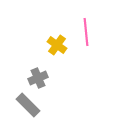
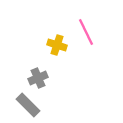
pink line: rotated 20 degrees counterclockwise
yellow cross: rotated 18 degrees counterclockwise
